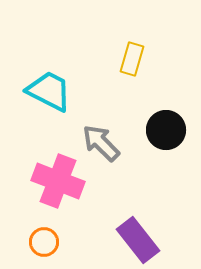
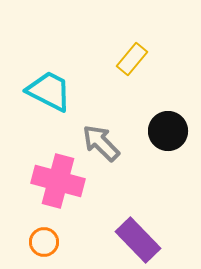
yellow rectangle: rotated 24 degrees clockwise
black circle: moved 2 px right, 1 px down
pink cross: rotated 6 degrees counterclockwise
purple rectangle: rotated 6 degrees counterclockwise
